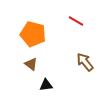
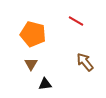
brown triangle: rotated 24 degrees clockwise
black triangle: moved 1 px left, 1 px up
